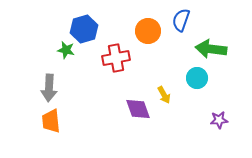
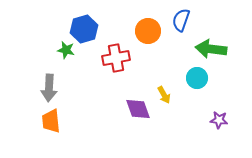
purple star: rotated 12 degrees clockwise
